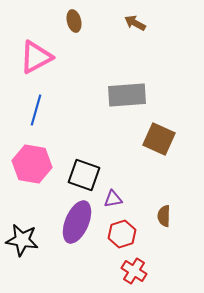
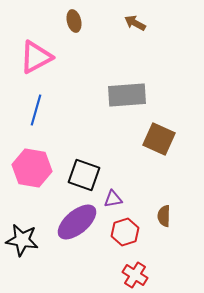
pink hexagon: moved 4 px down
purple ellipse: rotated 27 degrees clockwise
red hexagon: moved 3 px right, 2 px up
red cross: moved 1 px right, 4 px down
